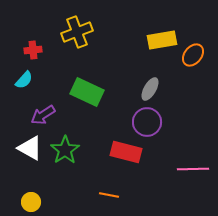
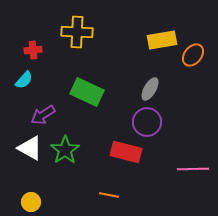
yellow cross: rotated 24 degrees clockwise
